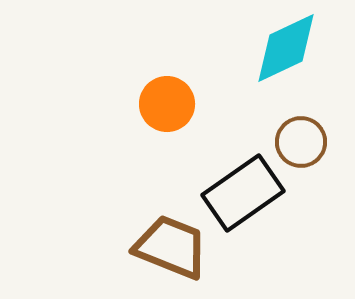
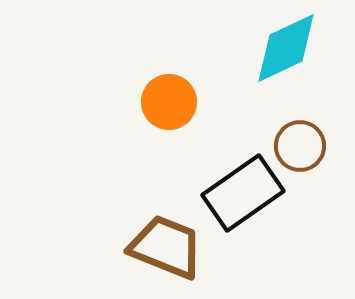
orange circle: moved 2 px right, 2 px up
brown circle: moved 1 px left, 4 px down
brown trapezoid: moved 5 px left
